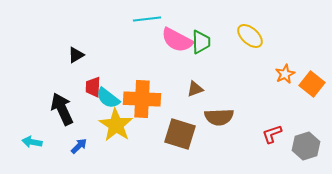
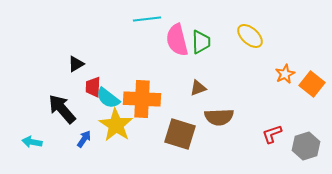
pink semicircle: rotated 48 degrees clockwise
black triangle: moved 9 px down
brown triangle: moved 3 px right, 1 px up
black arrow: rotated 16 degrees counterclockwise
blue arrow: moved 5 px right, 7 px up; rotated 12 degrees counterclockwise
